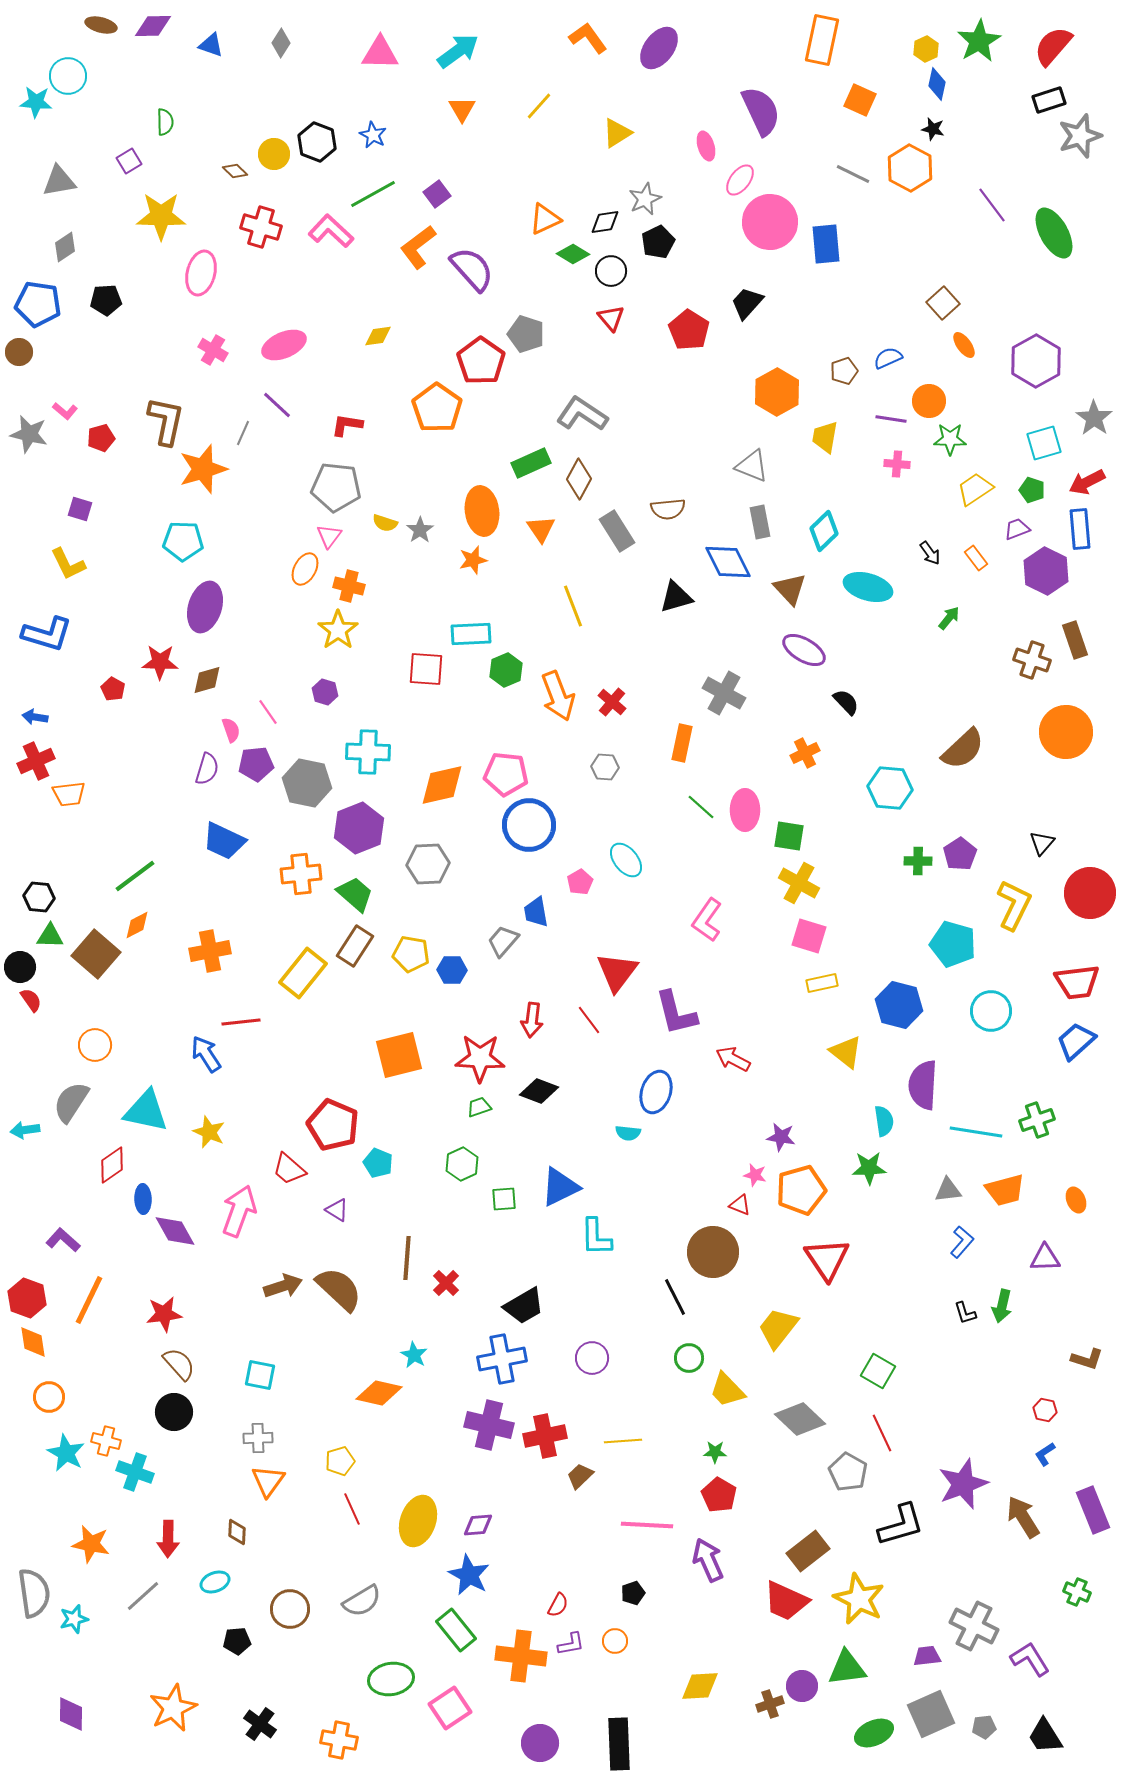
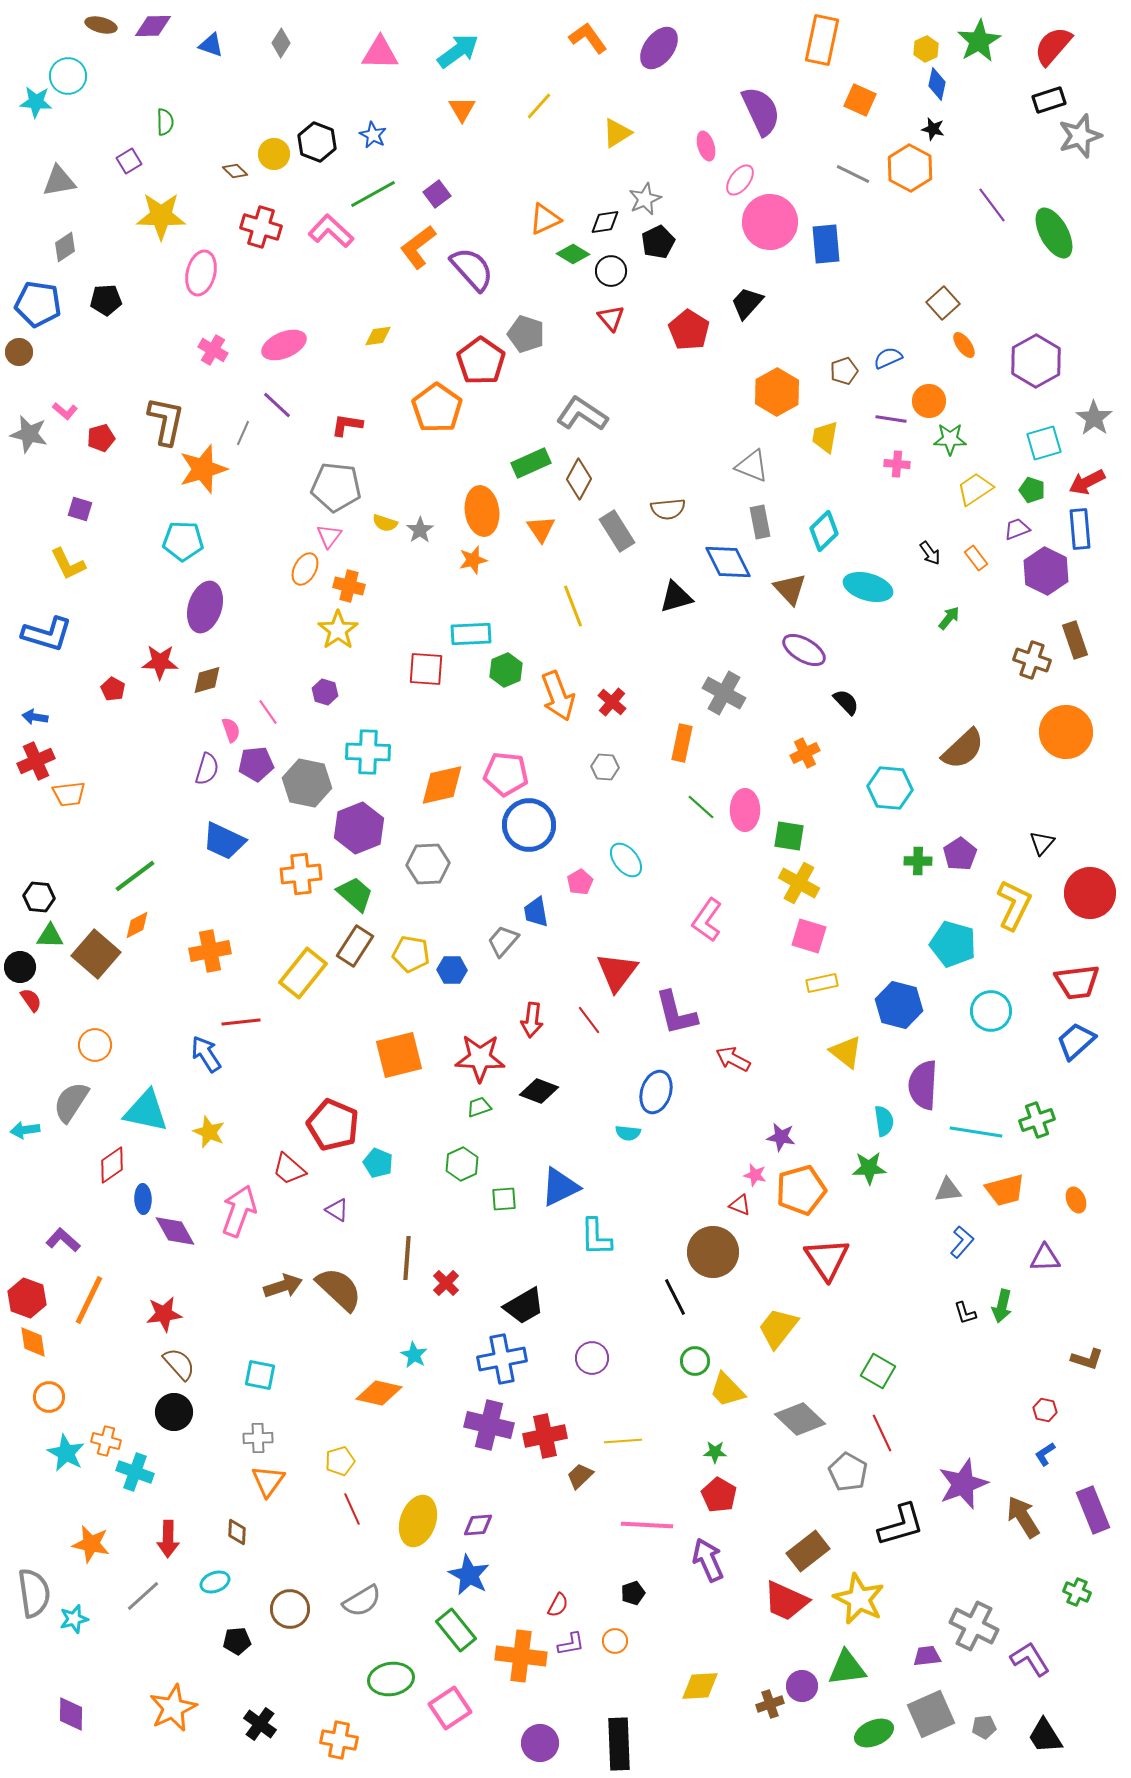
green circle at (689, 1358): moved 6 px right, 3 px down
